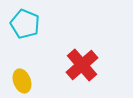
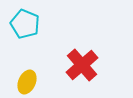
yellow ellipse: moved 5 px right, 1 px down; rotated 45 degrees clockwise
